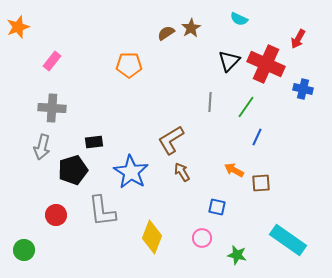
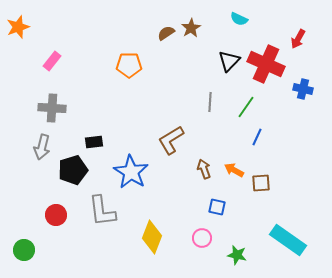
brown arrow: moved 22 px right, 3 px up; rotated 12 degrees clockwise
